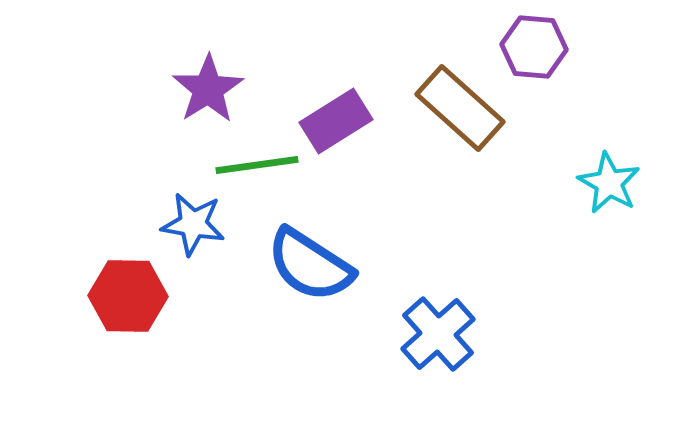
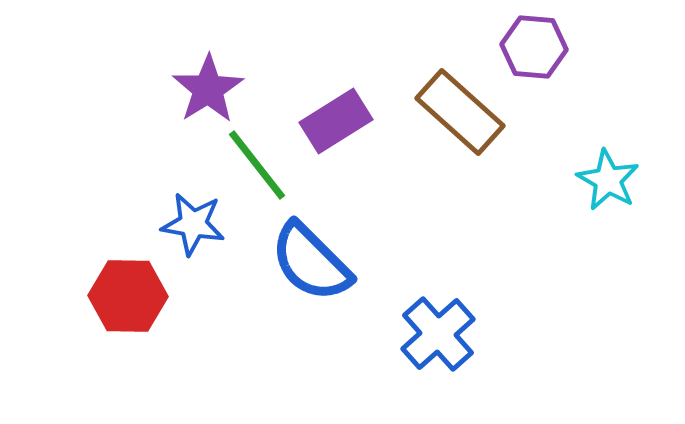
brown rectangle: moved 4 px down
green line: rotated 60 degrees clockwise
cyan star: moved 1 px left, 3 px up
blue semicircle: moved 1 px right, 3 px up; rotated 12 degrees clockwise
